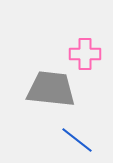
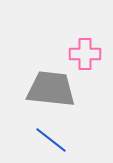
blue line: moved 26 px left
